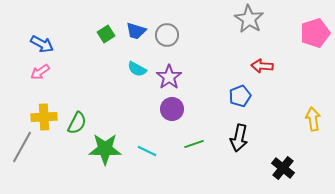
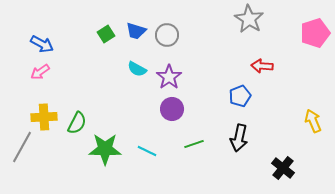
yellow arrow: moved 2 px down; rotated 15 degrees counterclockwise
